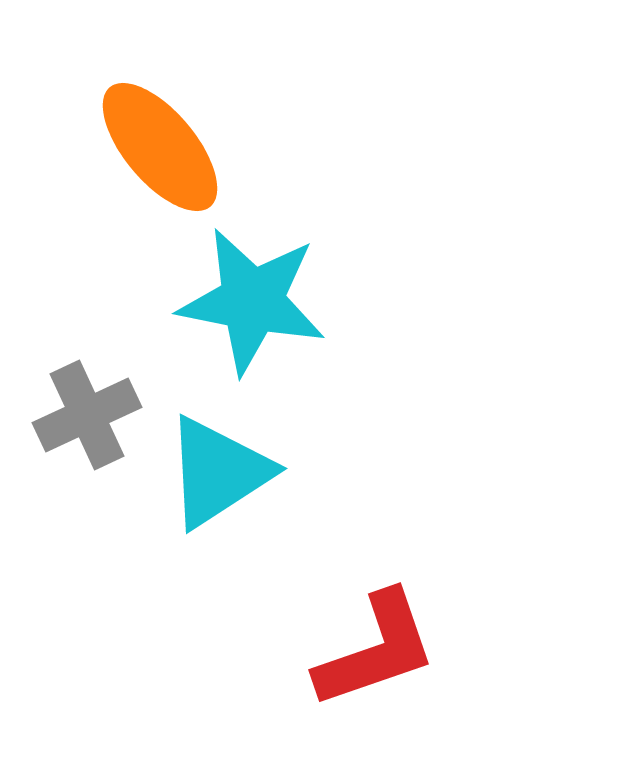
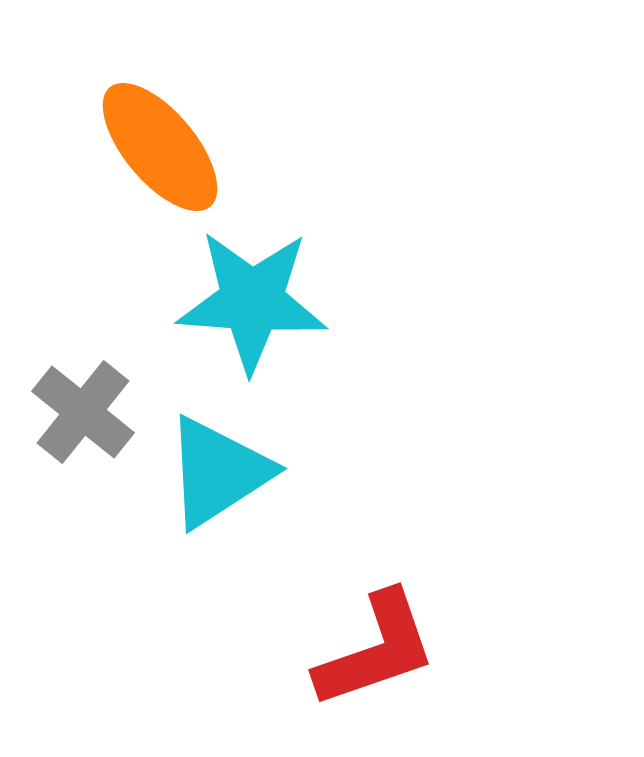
cyan star: rotated 7 degrees counterclockwise
gray cross: moved 4 px left, 3 px up; rotated 26 degrees counterclockwise
